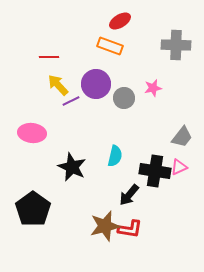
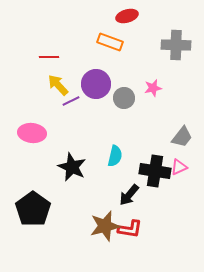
red ellipse: moved 7 px right, 5 px up; rotated 15 degrees clockwise
orange rectangle: moved 4 px up
